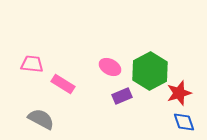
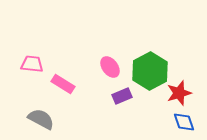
pink ellipse: rotated 25 degrees clockwise
